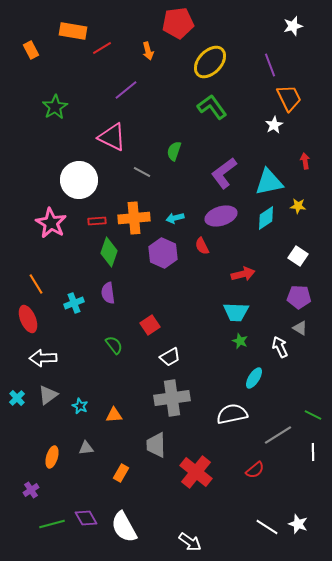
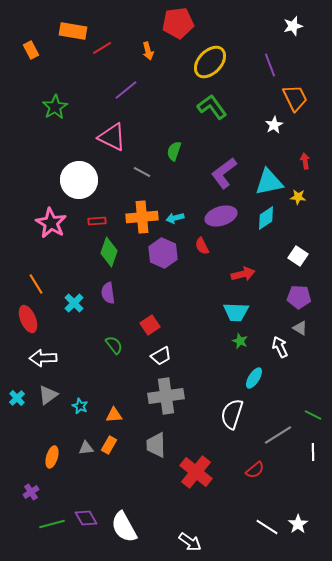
orange trapezoid at (289, 98): moved 6 px right
yellow star at (298, 206): moved 9 px up
orange cross at (134, 218): moved 8 px right, 1 px up
cyan cross at (74, 303): rotated 24 degrees counterclockwise
white trapezoid at (170, 357): moved 9 px left, 1 px up
gray cross at (172, 398): moved 6 px left, 2 px up
white semicircle at (232, 414): rotated 60 degrees counterclockwise
orange rectangle at (121, 473): moved 12 px left, 28 px up
purple cross at (31, 490): moved 2 px down
white star at (298, 524): rotated 18 degrees clockwise
